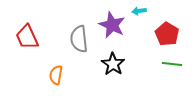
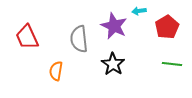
purple star: moved 2 px right, 1 px down
red pentagon: moved 7 px up; rotated 10 degrees clockwise
orange semicircle: moved 4 px up
